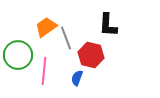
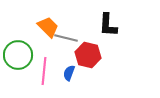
orange trapezoid: moved 2 px right; rotated 80 degrees clockwise
gray line: rotated 55 degrees counterclockwise
red hexagon: moved 3 px left
blue semicircle: moved 8 px left, 5 px up
